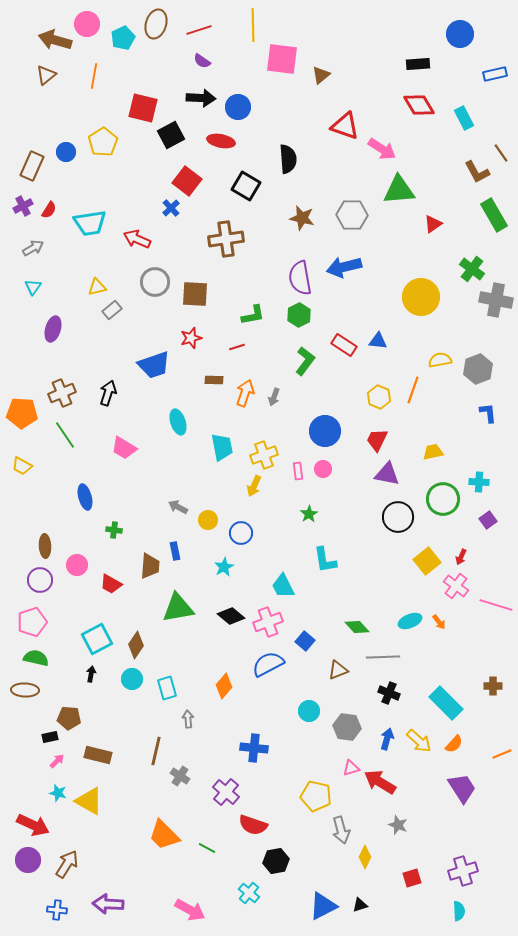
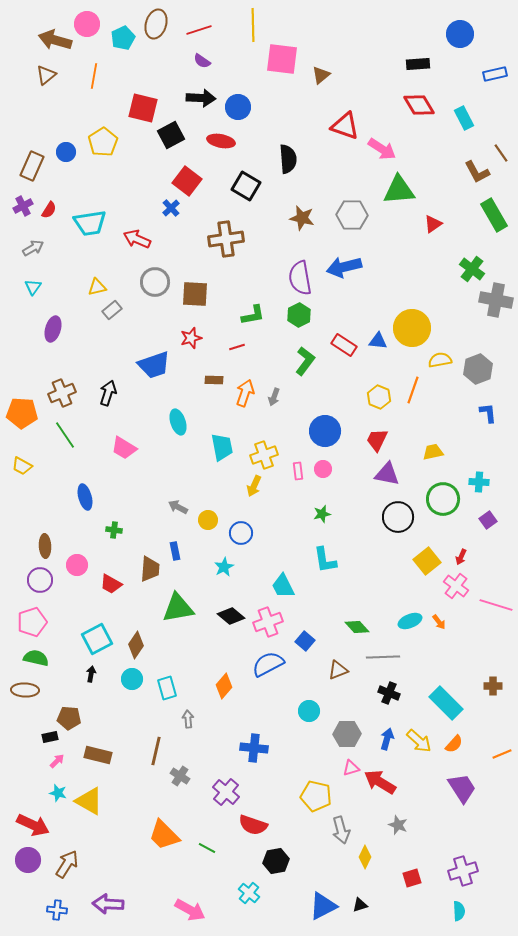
yellow circle at (421, 297): moved 9 px left, 31 px down
green star at (309, 514): moved 13 px right; rotated 18 degrees clockwise
brown trapezoid at (150, 566): moved 3 px down
gray hexagon at (347, 727): moved 7 px down; rotated 8 degrees counterclockwise
